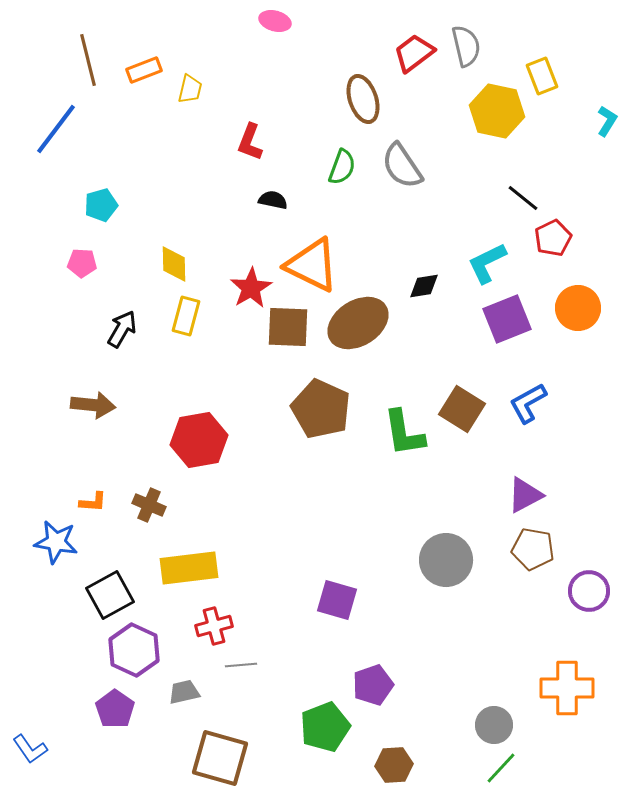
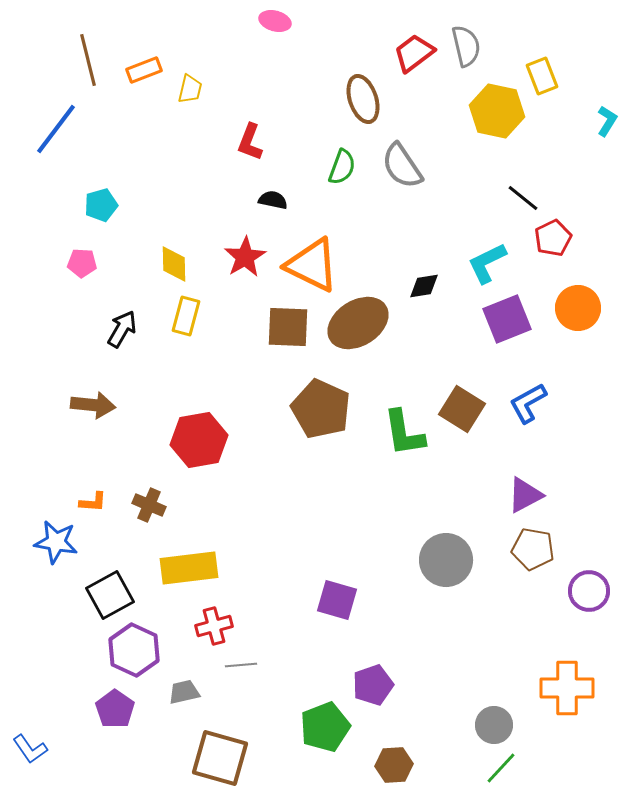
red star at (251, 288): moved 6 px left, 31 px up
